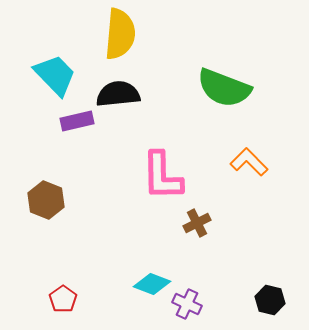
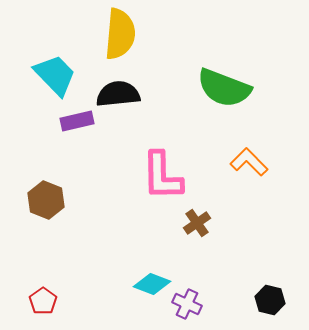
brown cross: rotated 8 degrees counterclockwise
red pentagon: moved 20 px left, 2 px down
